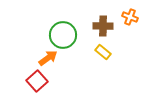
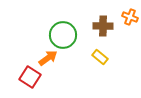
yellow rectangle: moved 3 px left, 5 px down
red square: moved 7 px left, 4 px up; rotated 15 degrees counterclockwise
